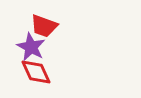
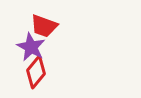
red diamond: rotated 64 degrees clockwise
